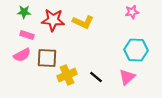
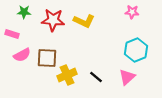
pink star: rotated 16 degrees clockwise
yellow L-shape: moved 1 px right, 1 px up
pink rectangle: moved 15 px left, 1 px up
cyan hexagon: rotated 25 degrees counterclockwise
